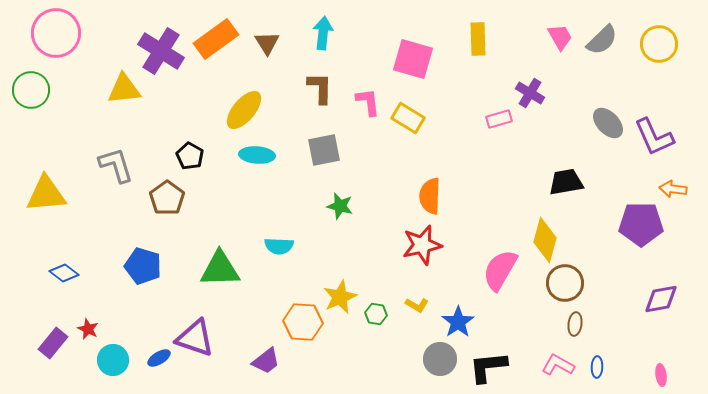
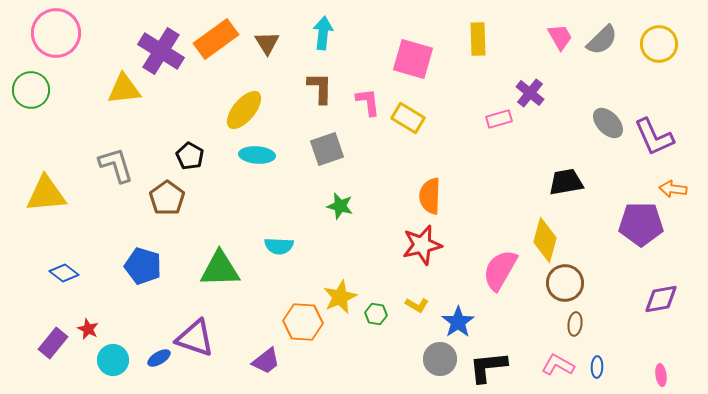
purple cross at (530, 93): rotated 8 degrees clockwise
gray square at (324, 150): moved 3 px right, 1 px up; rotated 8 degrees counterclockwise
